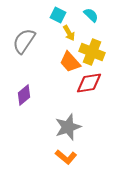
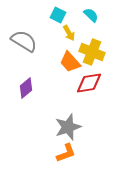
gray semicircle: rotated 88 degrees clockwise
purple diamond: moved 2 px right, 7 px up
orange L-shape: moved 4 px up; rotated 60 degrees counterclockwise
